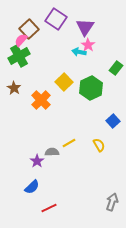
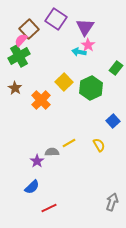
brown star: moved 1 px right
